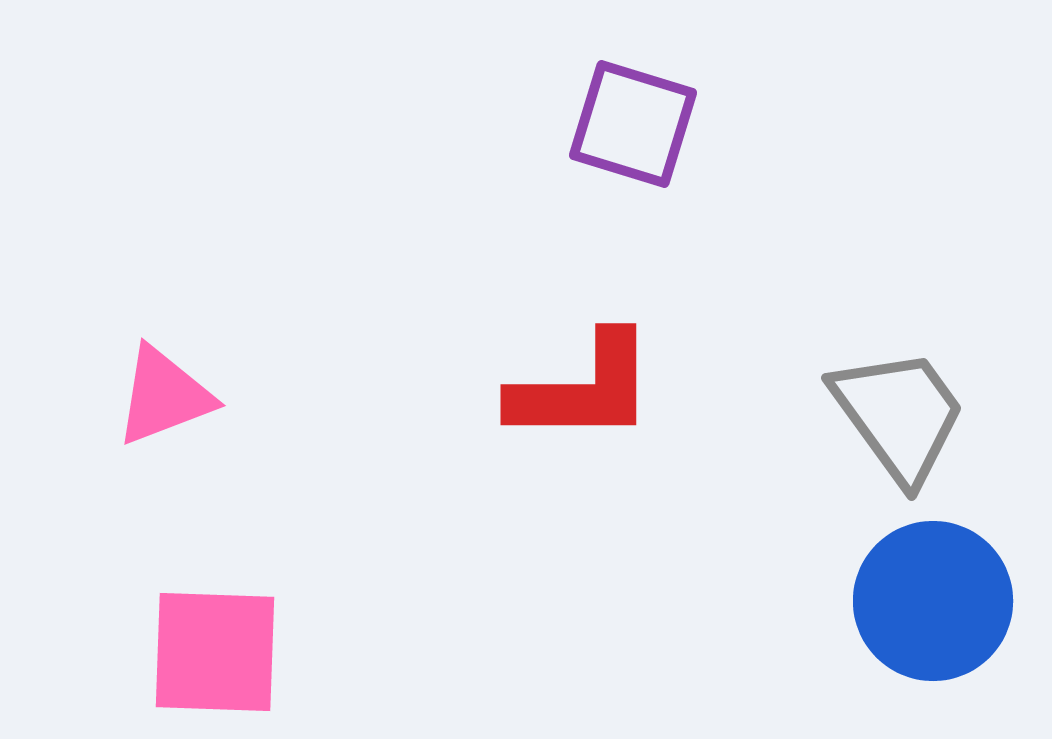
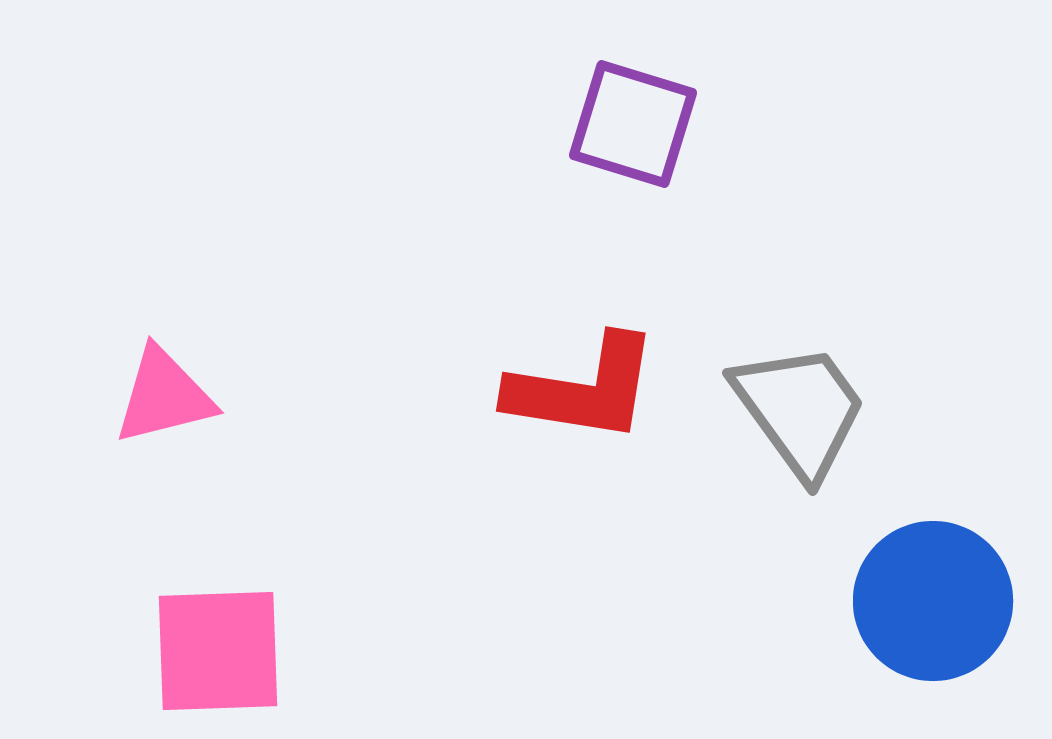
red L-shape: rotated 9 degrees clockwise
pink triangle: rotated 7 degrees clockwise
gray trapezoid: moved 99 px left, 5 px up
pink square: moved 3 px right, 1 px up; rotated 4 degrees counterclockwise
